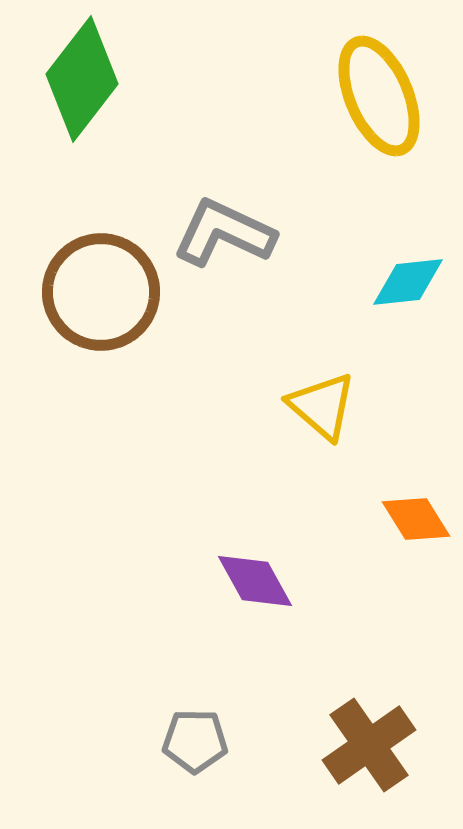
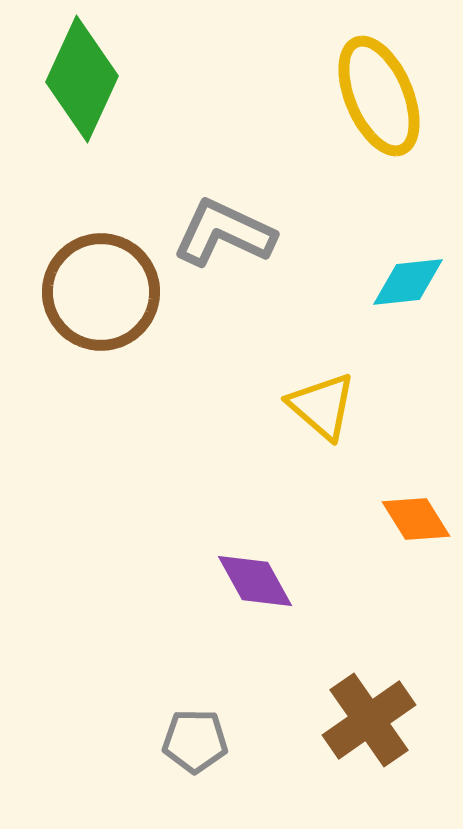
green diamond: rotated 13 degrees counterclockwise
brown cross: moved 25 px up
